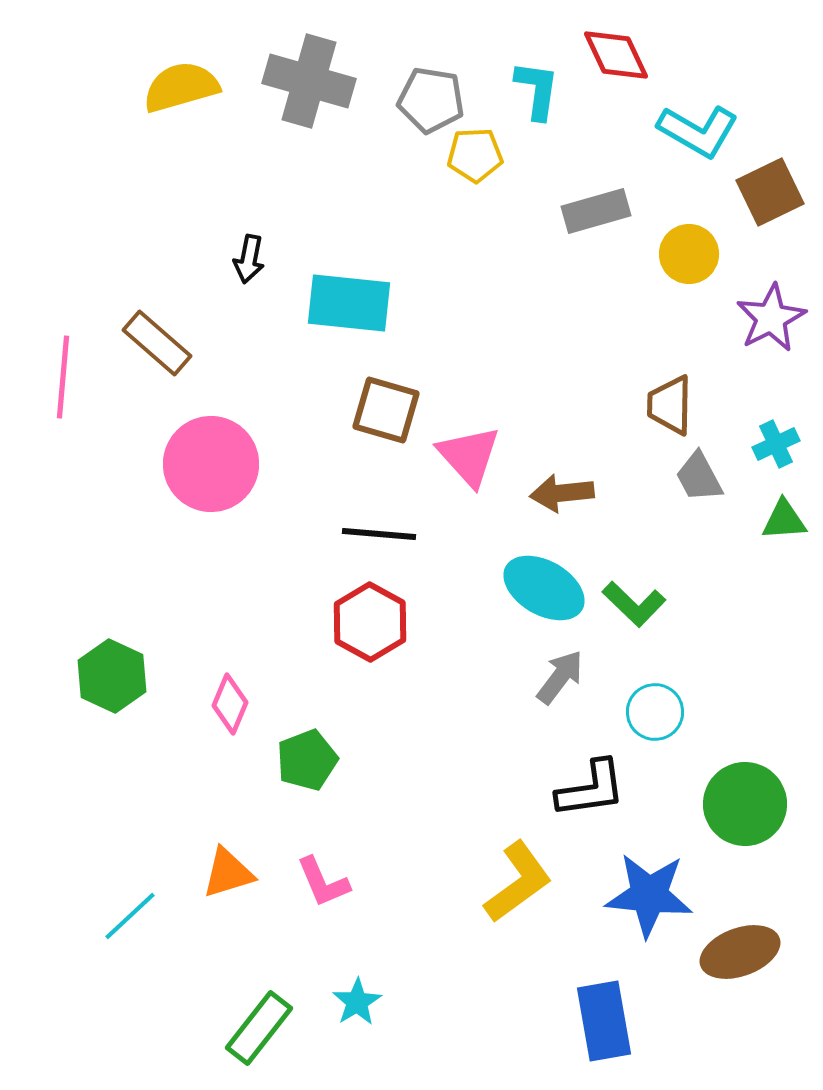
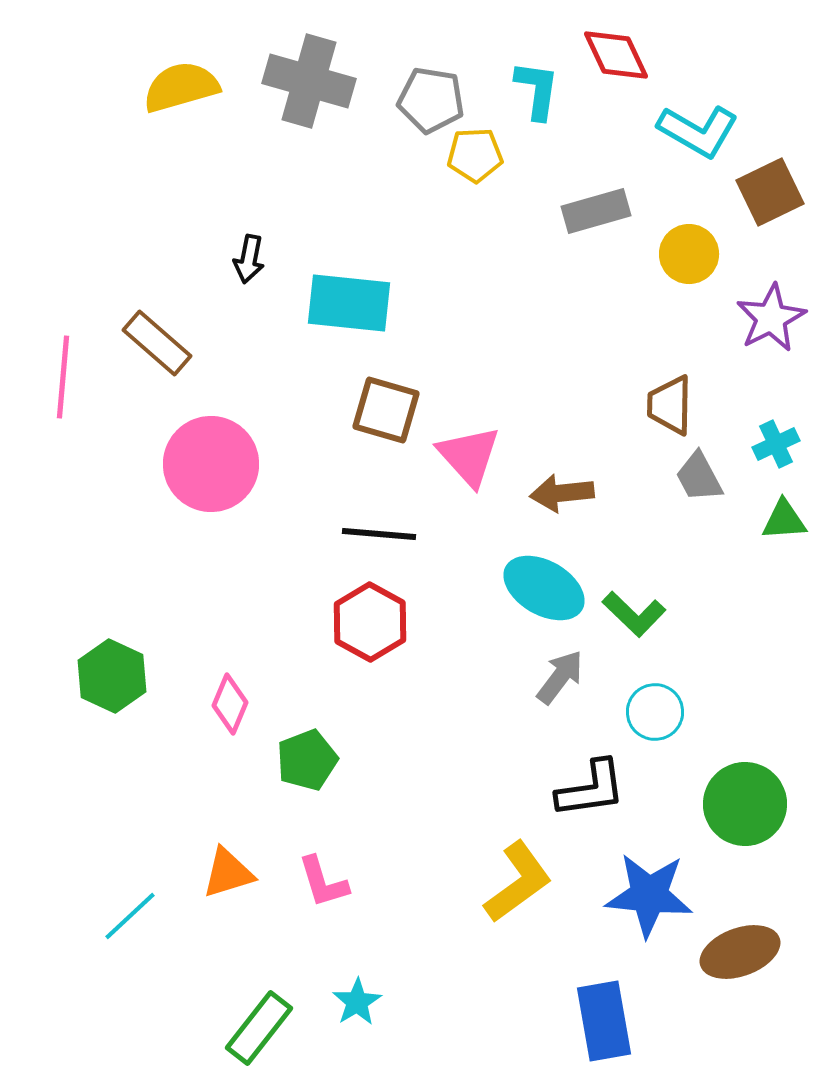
green L-shape at (634, 604): moved 10 px down
pink L-shape at (323, 882): rotated 6 degrees clockwise
